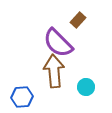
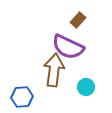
purple semicircle: moved 10 px right, 4 px down; rotated 20 degrees counterclockwise
brown arrow: moved 1 px up; rotated 12 degrees clockwise
